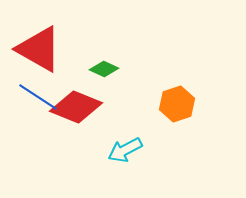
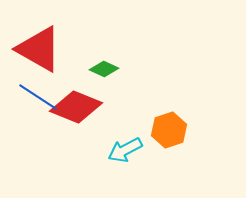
orange hexagon: moved 8 px left, 26 px down
